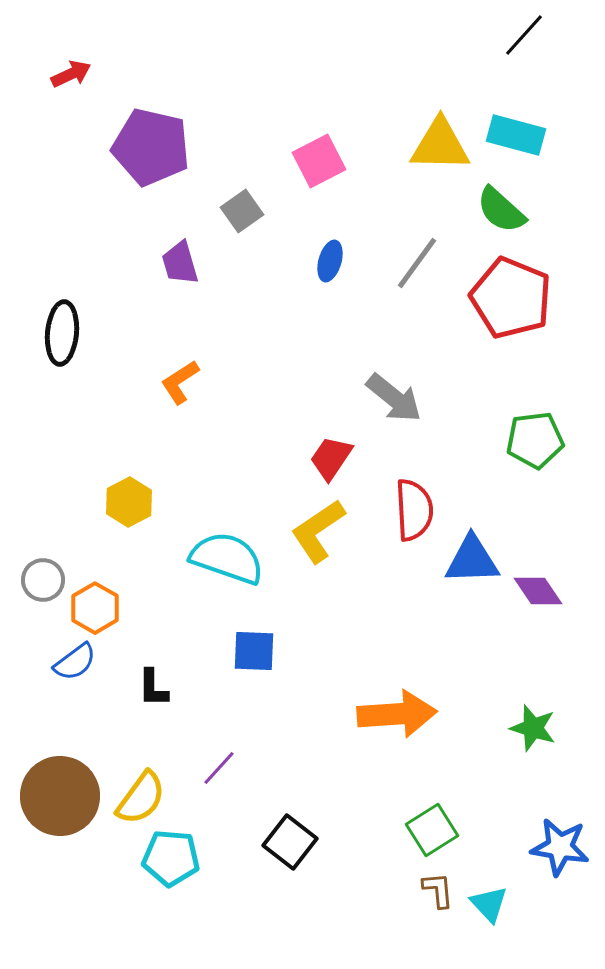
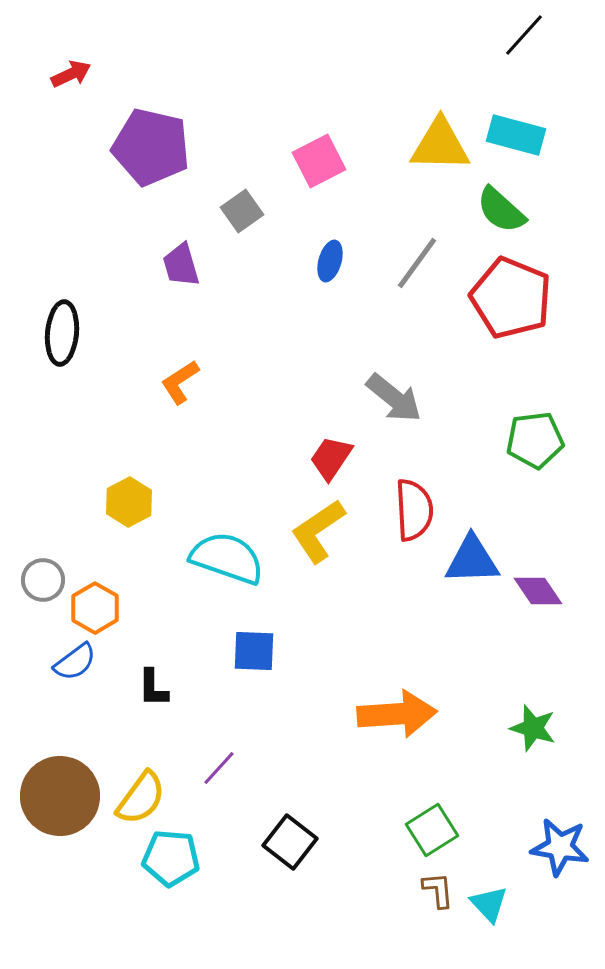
purple trapezoid: moved 1 px right, 2 px down
